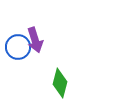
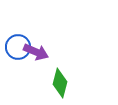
purple arrow: moved 1 px right, 12 px down; rotated 50 degrees counterclockwise
